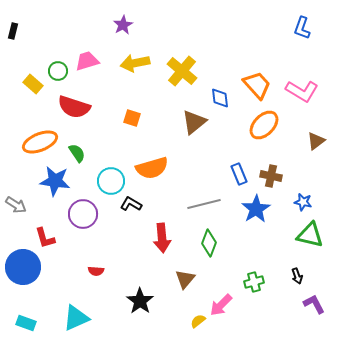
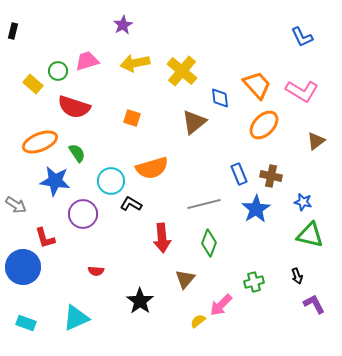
blue L-shape at (302, 28): moved 9 px down; rotated 45 degrees counterclockwise
